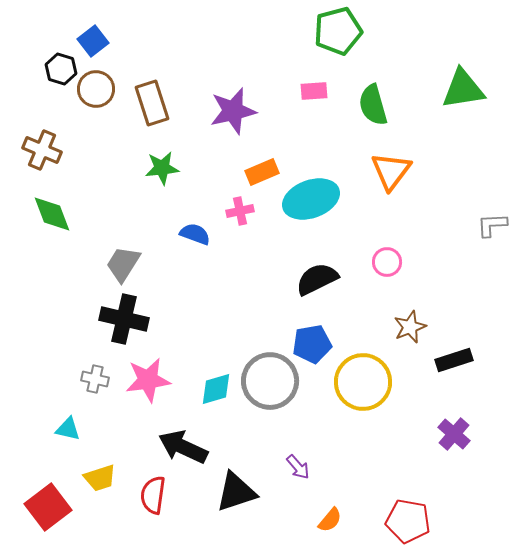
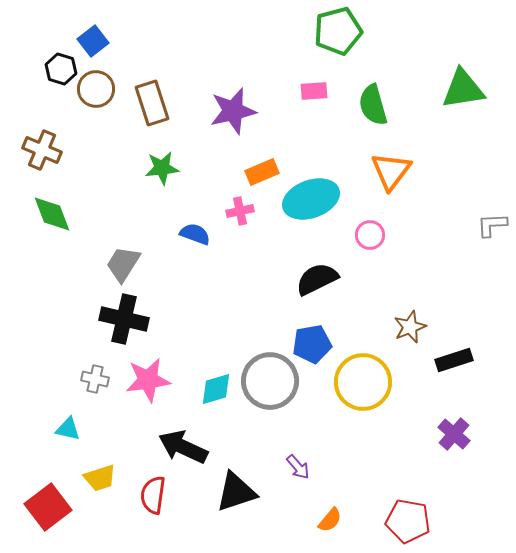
pink circle: moved 17 px left, 27 px up
